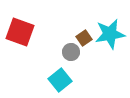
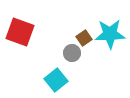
cyan star: rotated 8 degrees clockwise
gray circle: moved 1 px right, 1 px down
cyan square: moved 4 px left
